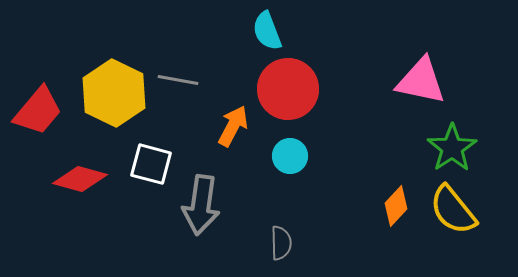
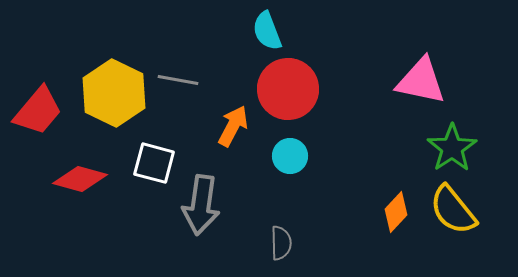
white square: moved 3 px right, 1 px up
orange diamond: moved 6 px down
